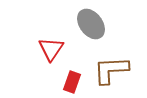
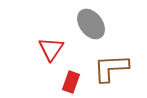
brown L-shape: moved 2 px up
red rectangle: moved 1 px left
